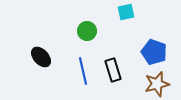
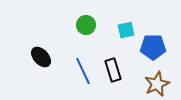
cyan square: moved 18 px down
green circle: moved 1 px left, 6 px up
blue pentagon: moved 1 px left, 5 px up; rotated 20 degrees counterclockwise
blue line: rotated 12 degrees counterclockwise
brown star: rotated 10 degrees counterclockwise
